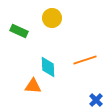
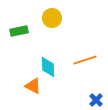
green rectangle: rotated 36 degrees counterclockwise
orange triangle: rotated 24 degrees clockwise
